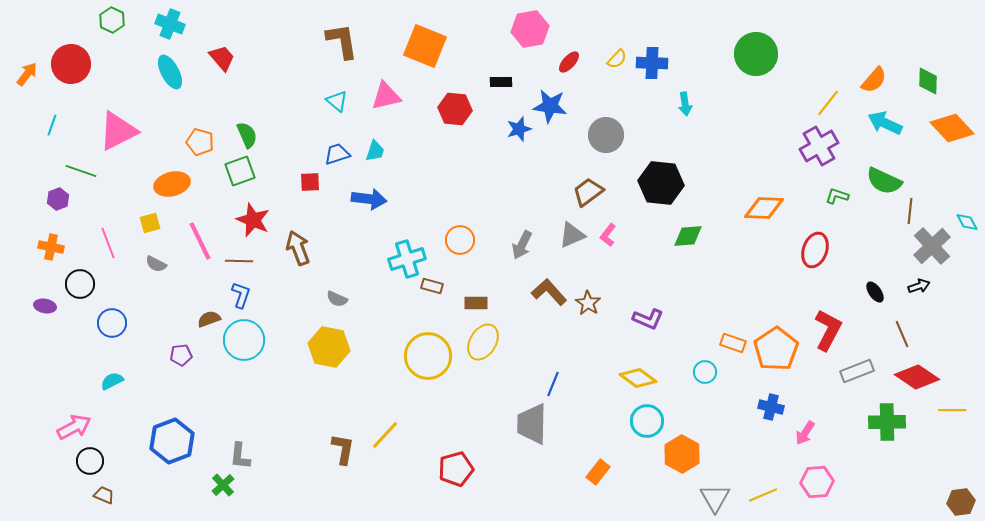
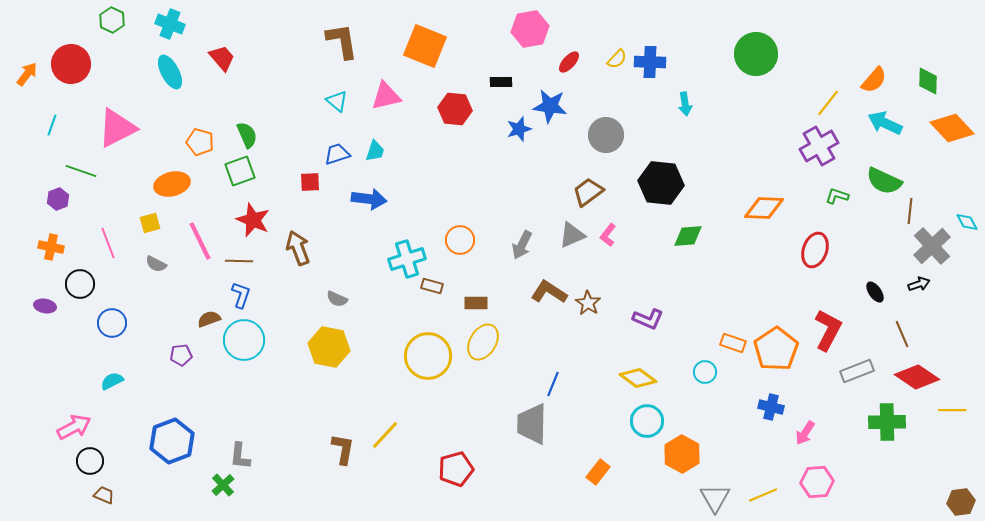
blue cross at (652, 63): moved 2 px left, 1 px up
pink triangle at (118, 131): moved 1 px left, 3 px up
black arrow at (919, 286): moved 2 px up
brown L-shape at (549, 292): rotated 15 degrees counterclockwise
